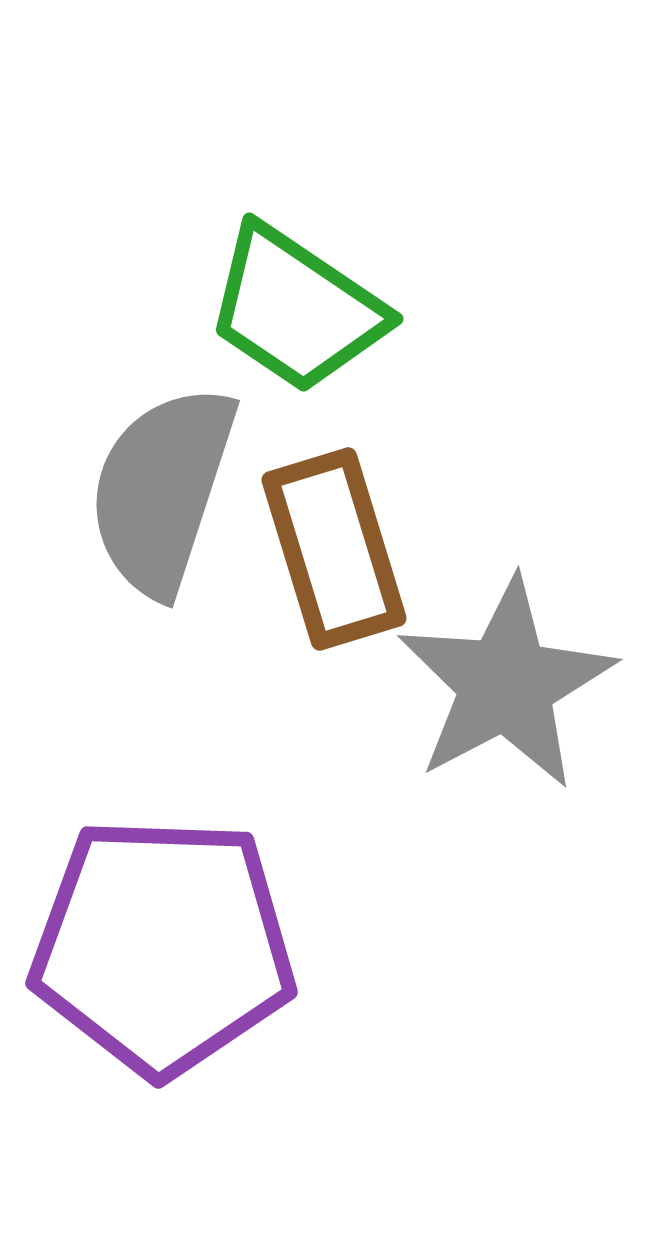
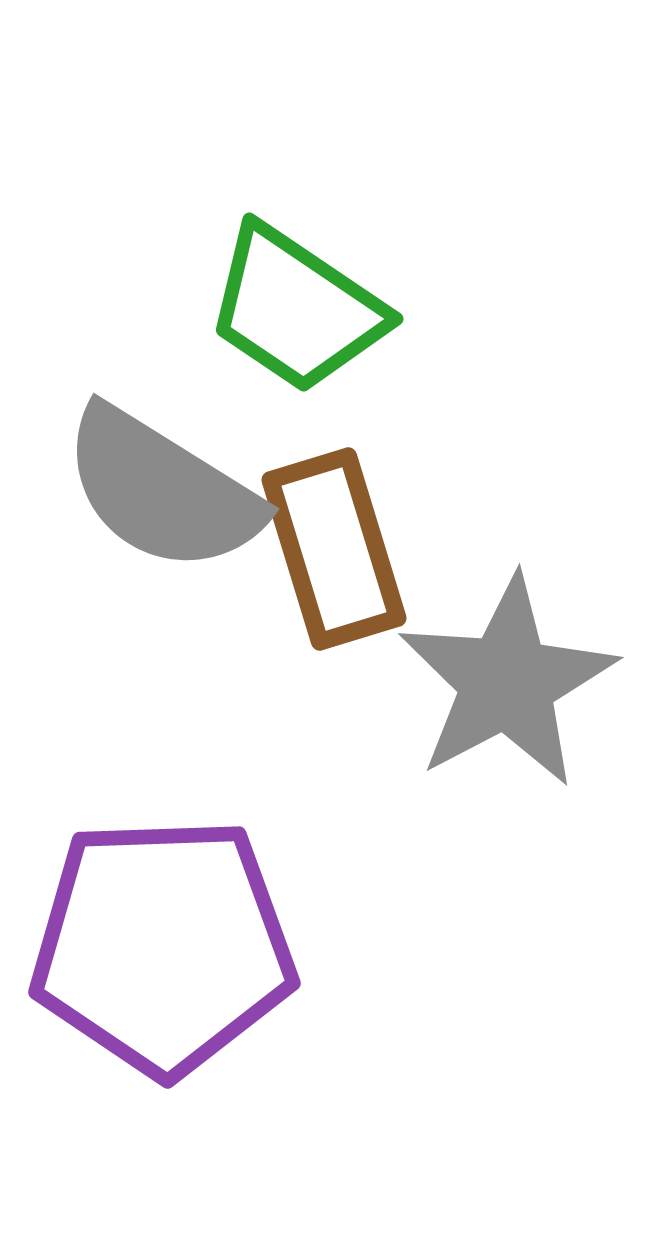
gray semicircle: rotated 76 degrees counterclockwise
gray star: moved 1 px right, 2 px up
purple pentagon: rotated 4 degrees counterclockwise
